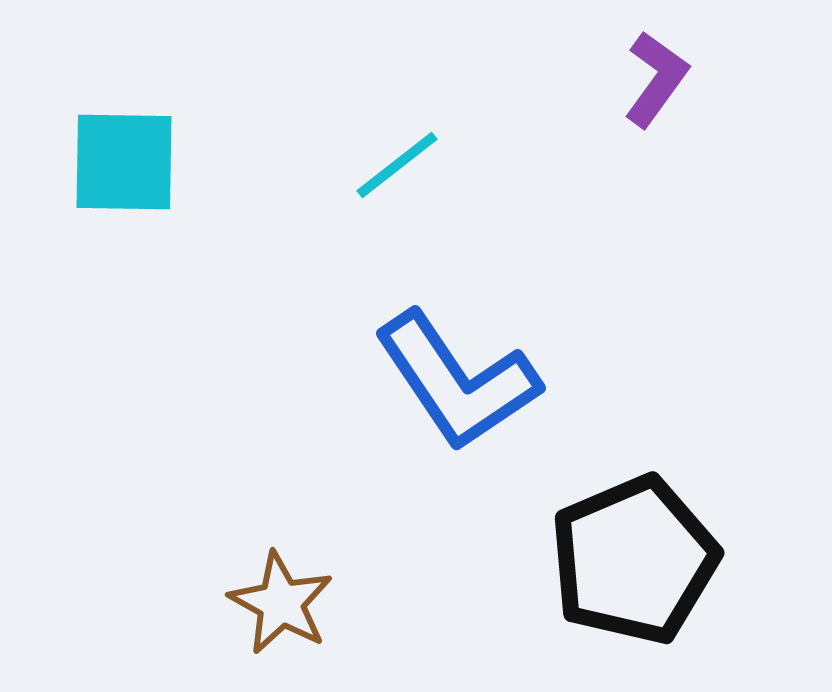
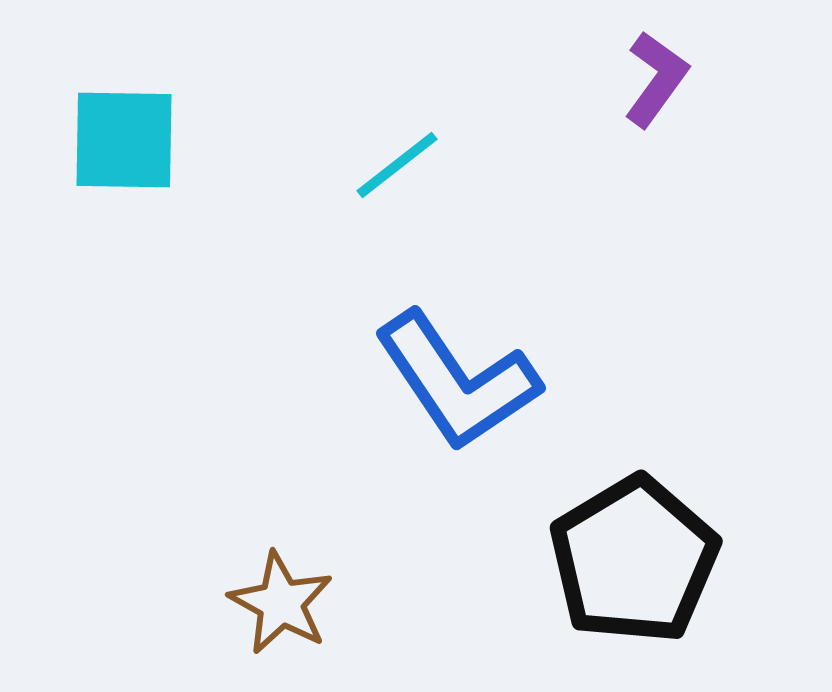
cyan square: moved 22 px up
black pentagon: rotated 8 degrees counterclockwise
